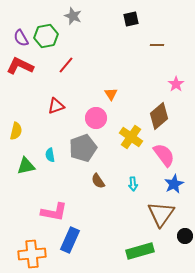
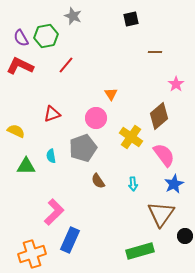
brown line: moved 2 px left, 7 px down
red triangle: moved 4 px left, 8 px down
yellow semicircle: rotated 78 degrees counterclockwise
cyan semicircle: moved 1 px right, 1 px down
green triangle: rotated 12 degrees clockwise
pink L-shape: rotated 56 degrees counterclockwise
orange cross: rotated 12 degrees counterclockwise
